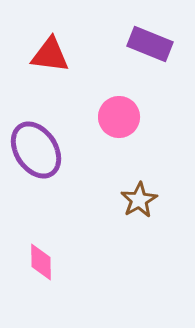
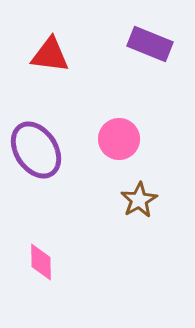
pink circle: moved 22 px down
